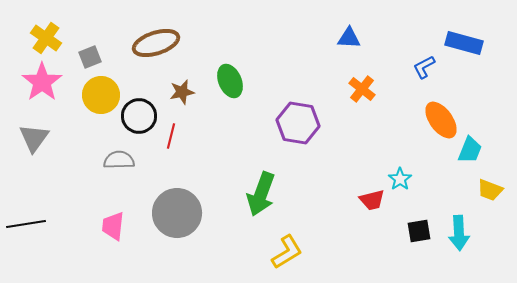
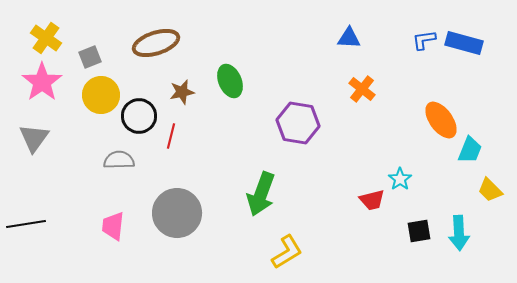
blue L-shape: moved 27 px up; rotated 20 degrees clockwise
yellow trapezoid: rotated 24 degrees clockwise
